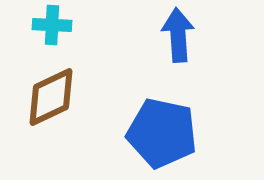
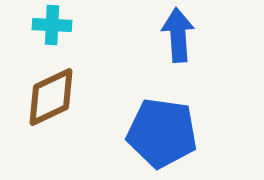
blue pentagon: rotated 4 degrees counterclockwise
